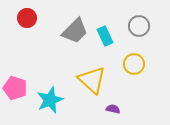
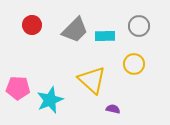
red circle: moved 5 px right, 7 px down
gray trapezoid: moved 1 px up
cyan rectangle: rotated 66 degrees counterclockwise
pink pentagon: moved 3 px right; rotated 15 degrees counterclockwise
